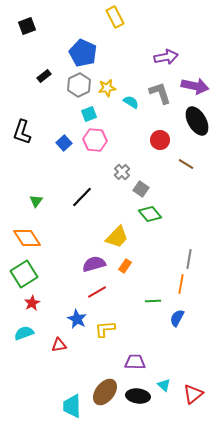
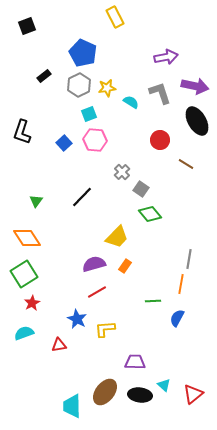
black ellipse at (138, 396): moved 2 px right, 1 px up
